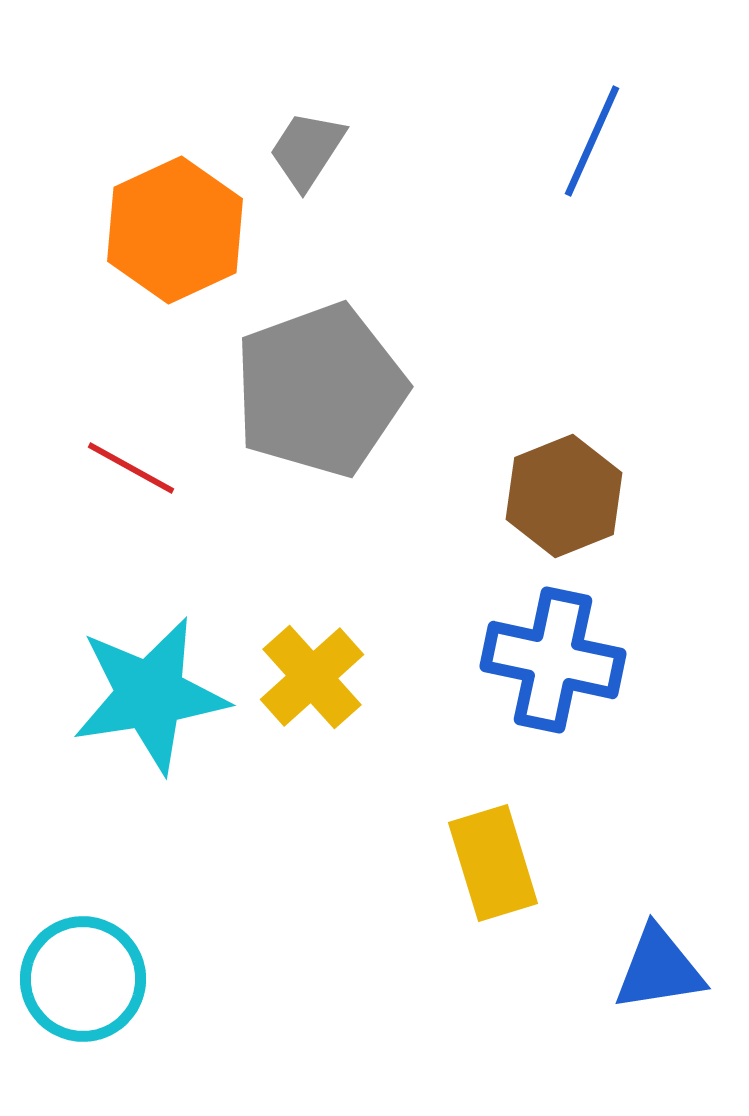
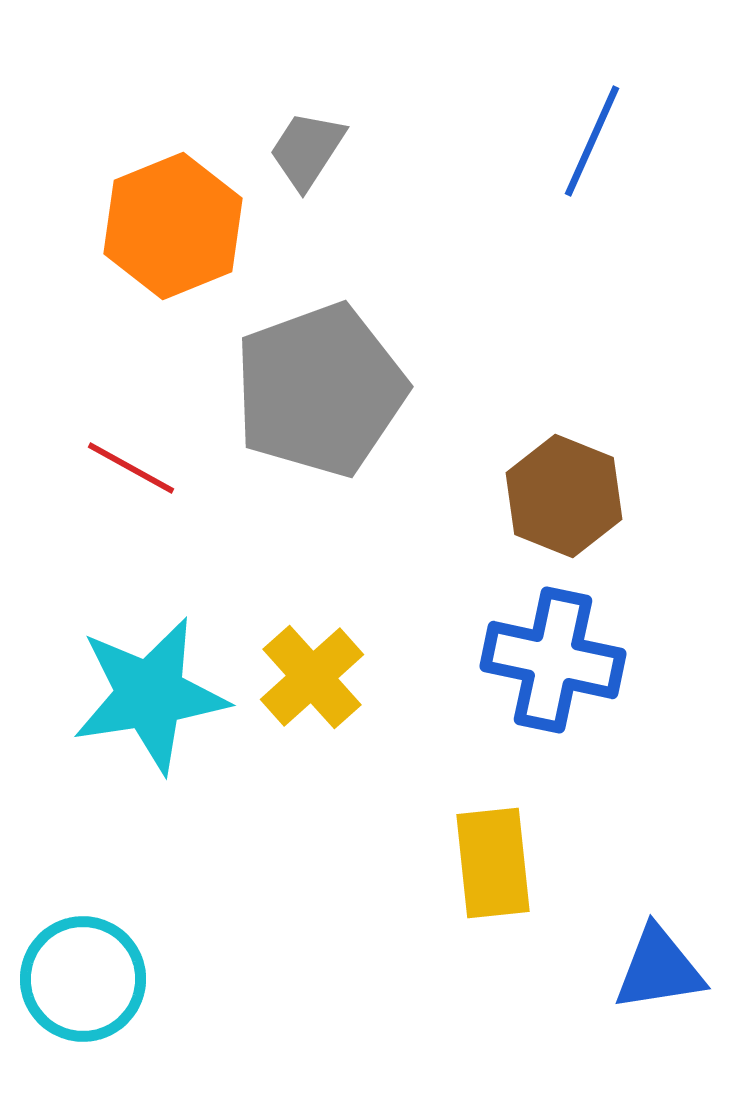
orange hexagon: moved 2 px left, 4 px up; rotated 3 degrees clockwise
brown hexagon: rotated 16 degrees counterclockwise
yellow rectangle: rotated 11 degrees clockwise
